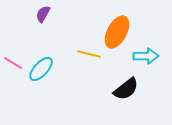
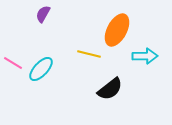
orange ellipse: moved 2 px up
cyan arrow: moved 1 px left
black semicircle: moved 16 px left
